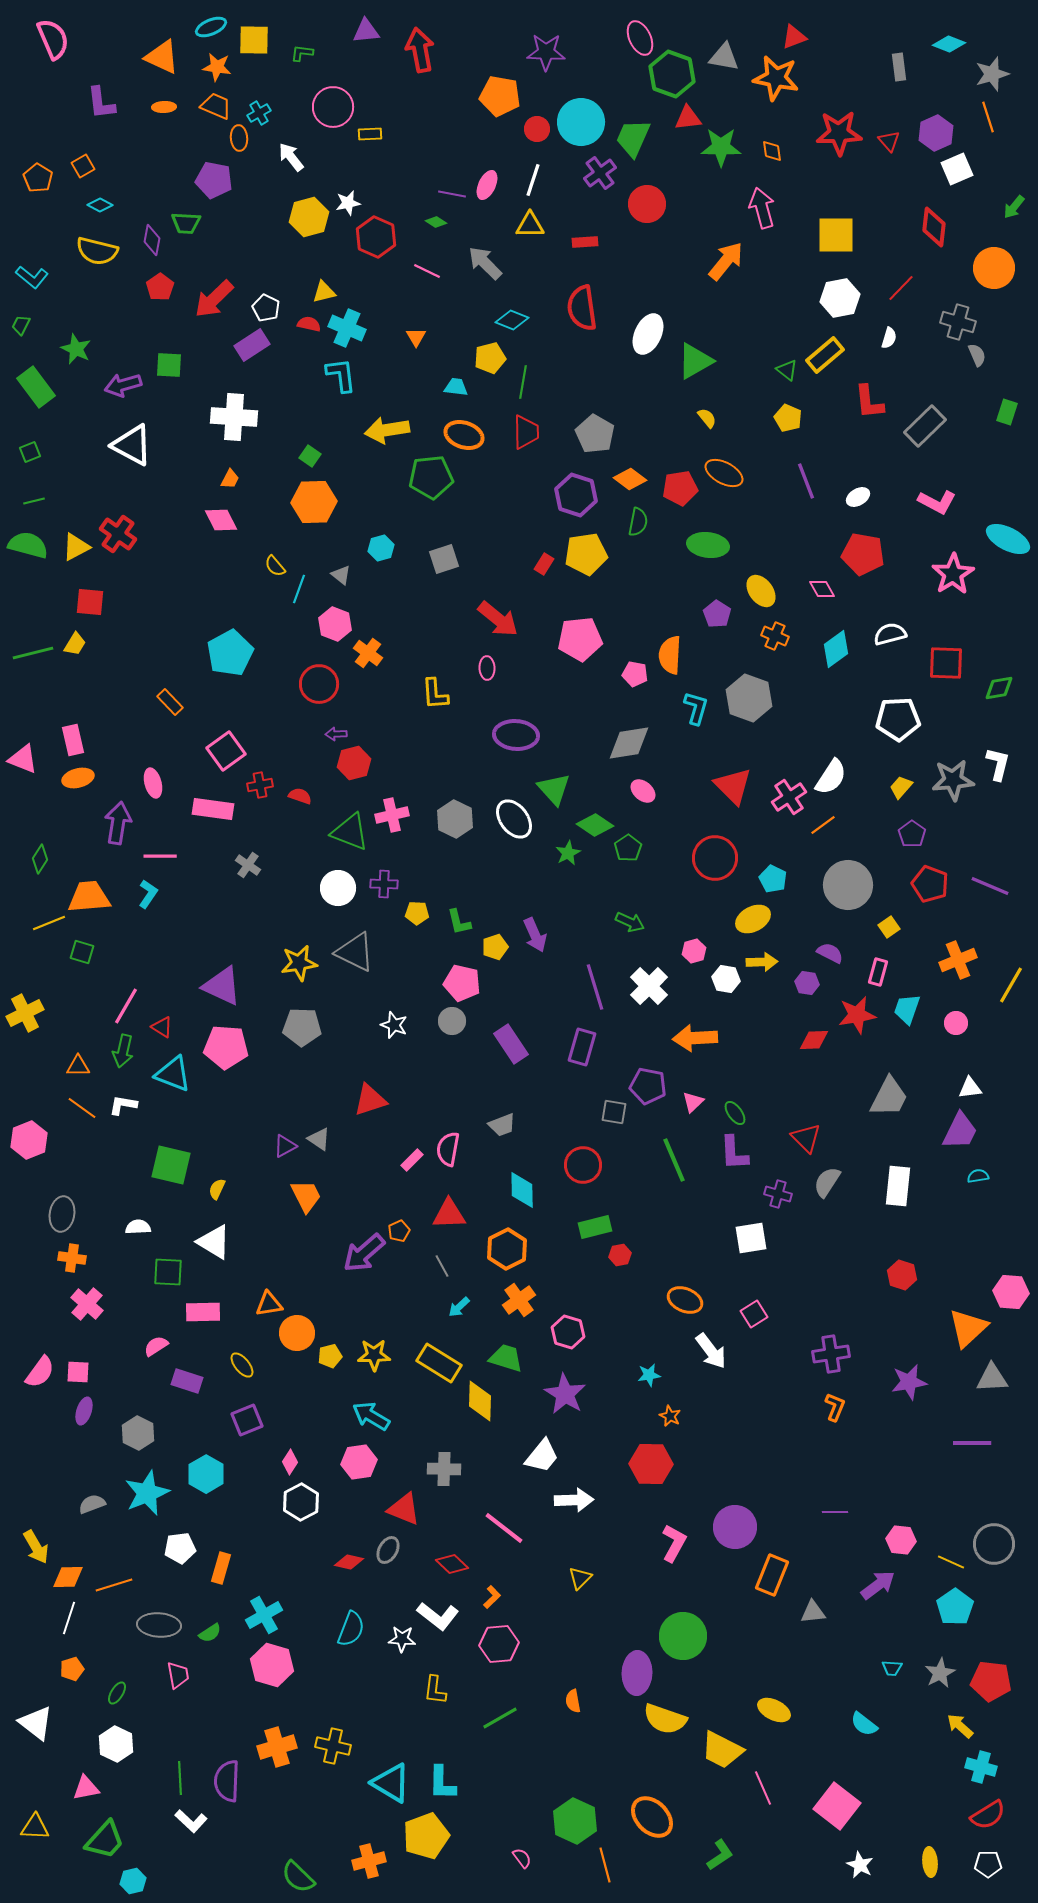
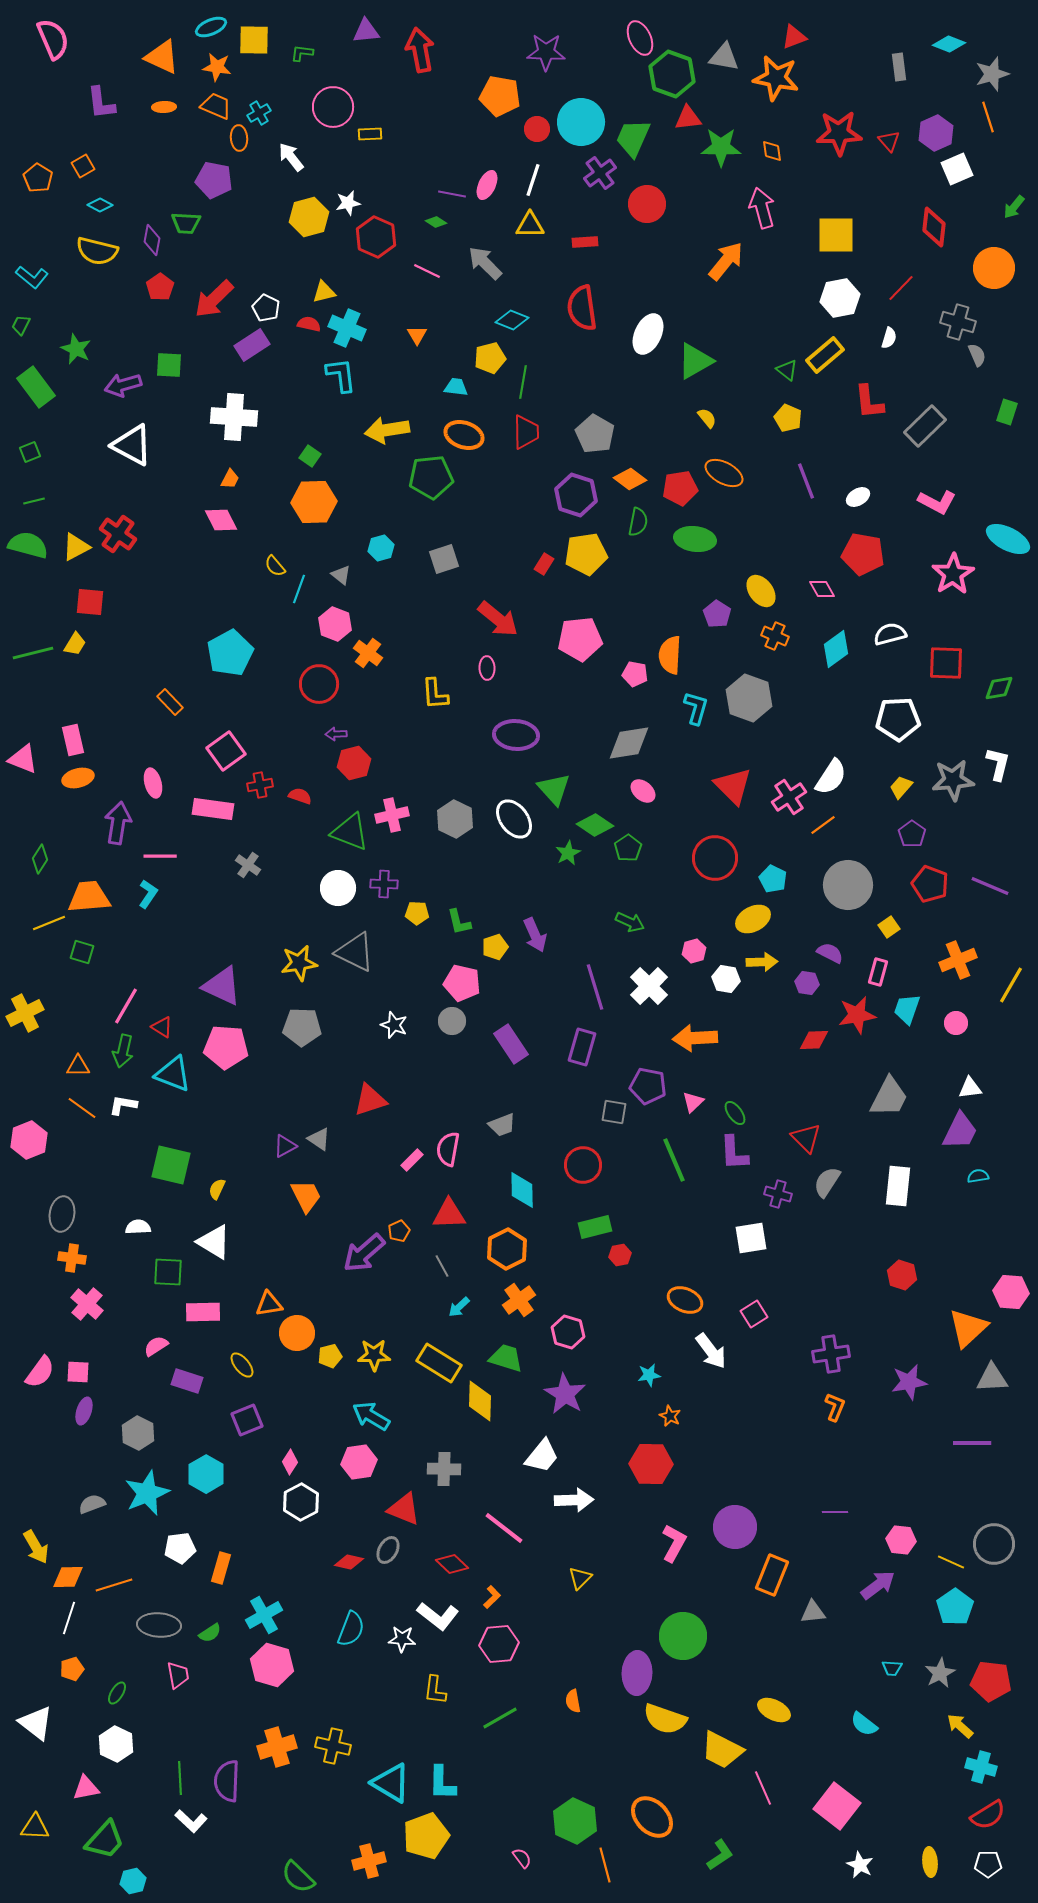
orange triangle at (416, 337): moved 1 px right, 2 px up
green ellipse at (708, 545): moved 13 px left, 6 px up
